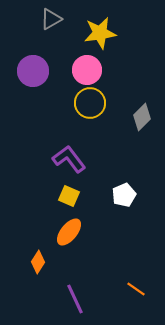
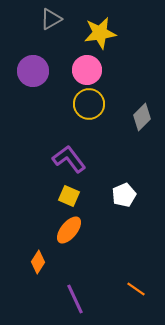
yellow circle: moved 1 px left, 1 px down
orange ellipse: moved 2 px up
